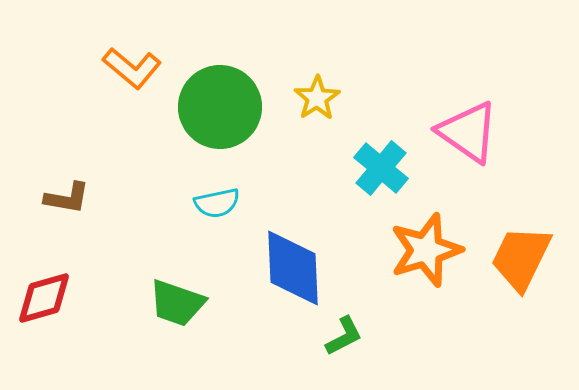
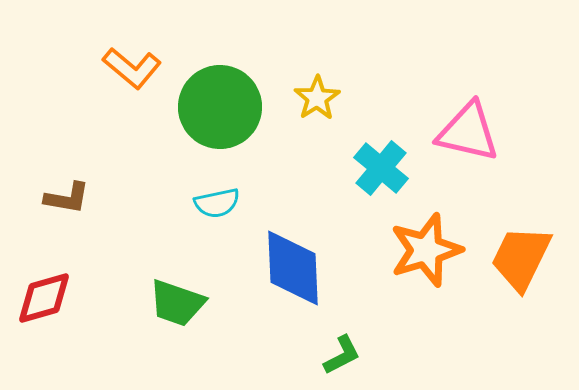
pink triangle: rotated 22 degrees counterclockwise
green L-shape: moved 2 px left, 19 px down
